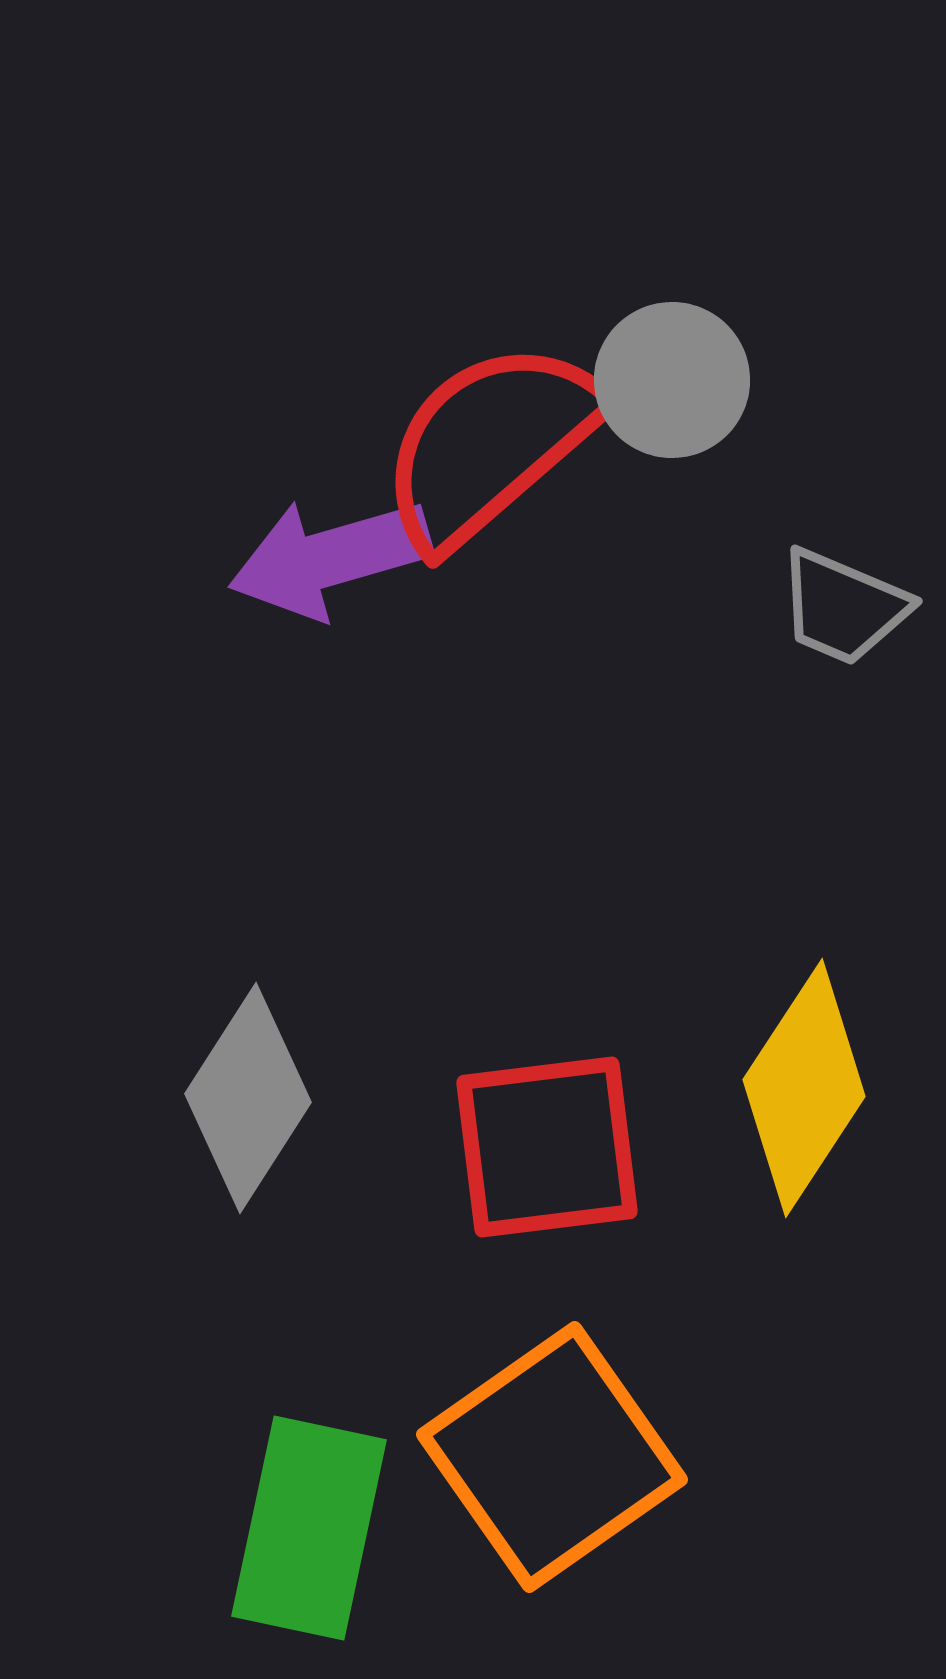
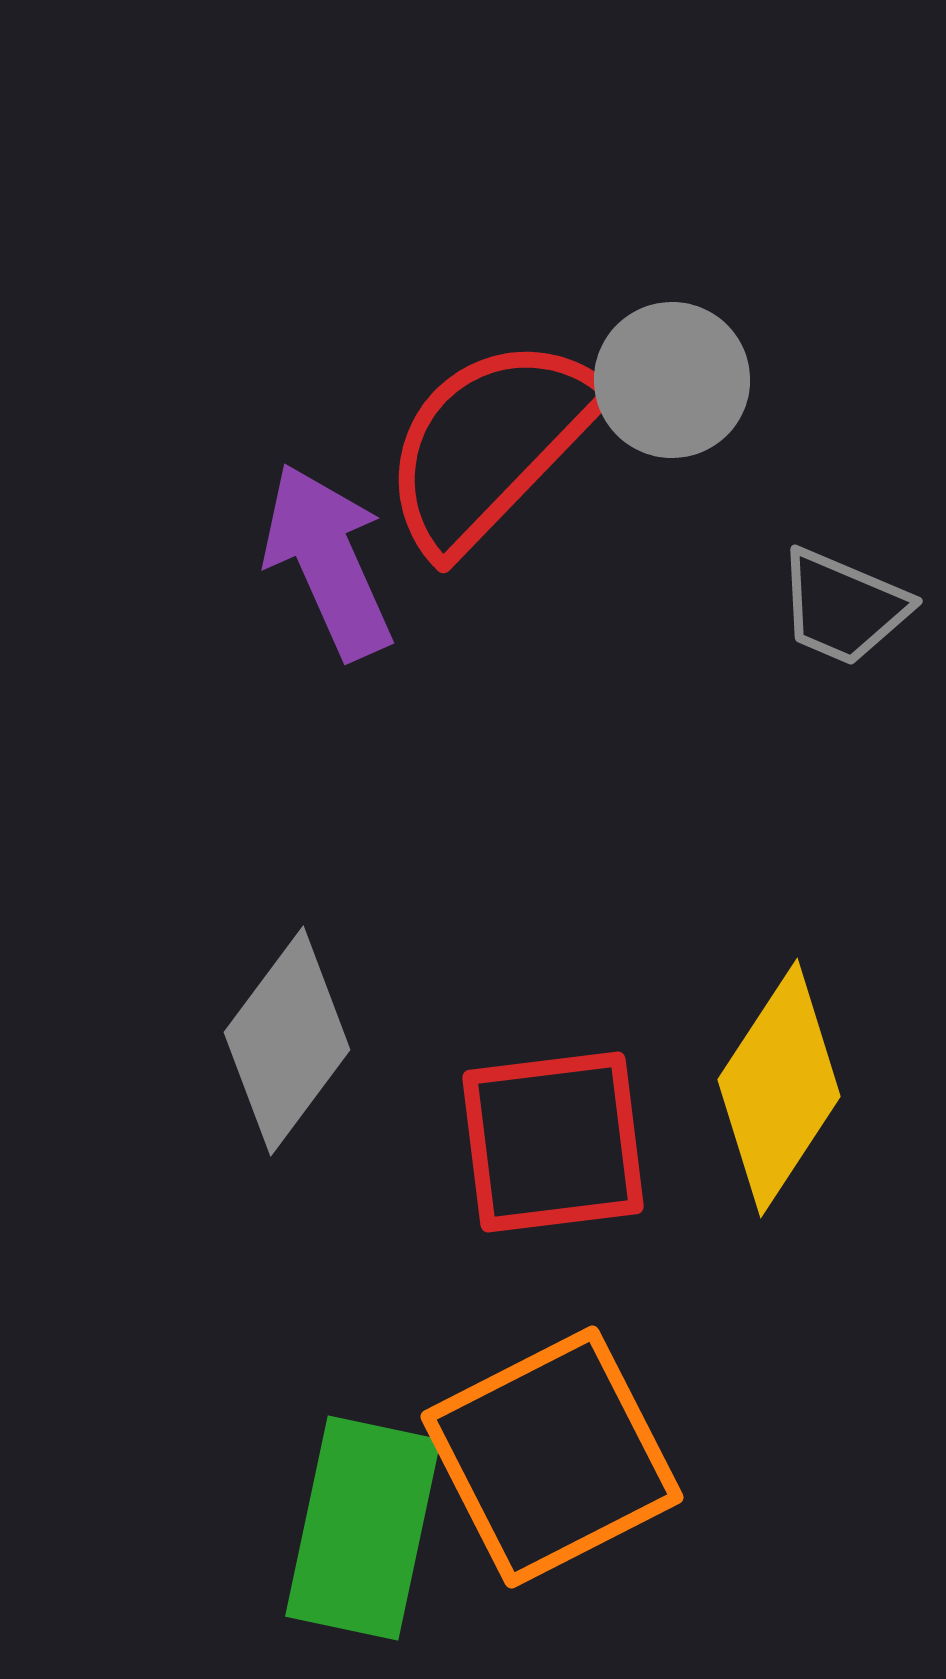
red semicircle: rotated 5 degrees counterclockwise
purple arrow: moved 2 px left, 3 px down; rotated 82 degrees clockwise
yellow diamond: moved 25 px left
gray diamond: moved 39 px right, 57 px up; rotated 4 degrees clockwise
red square: moved 6 px right, 5 px up
orange square: rotated 8 degrees clockwise
green rectangle: moved 54 px right
